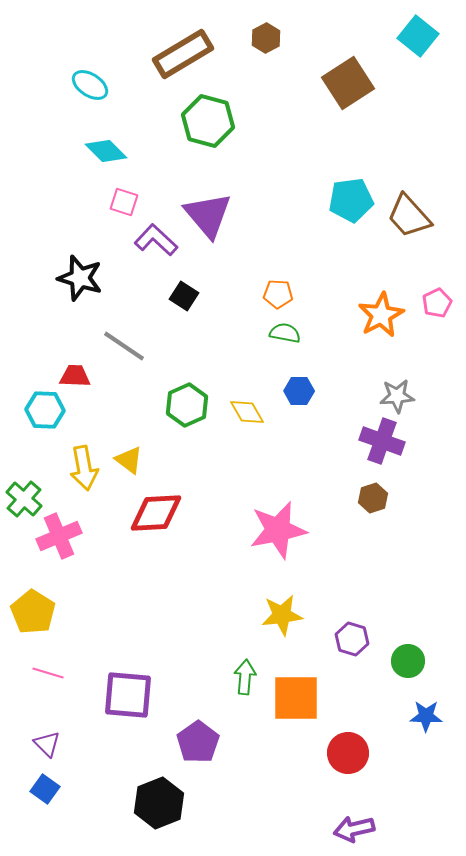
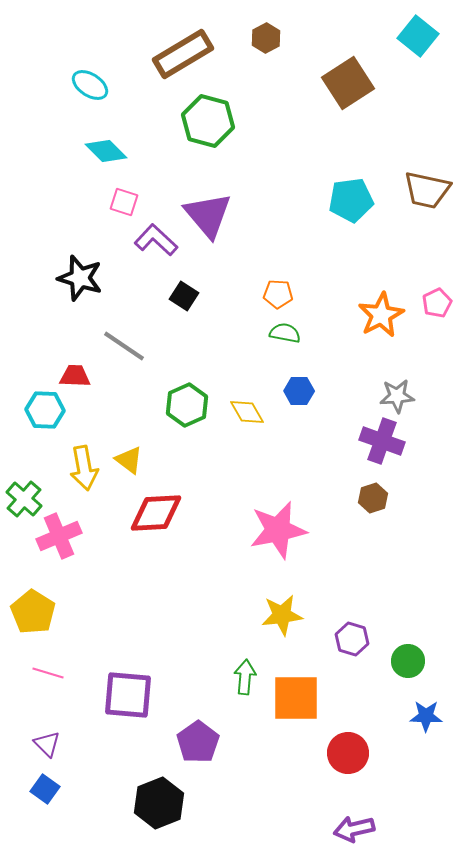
brown trapezoid at (409, 216): moved 18 px right, 26 px up; rotated 36 degrees counterclockwise
